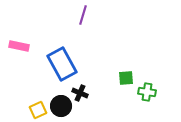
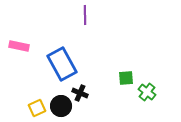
purple line: moved 2 px right; rotated 18 degrees counterclockwise
green cross: rotated 30 degrees clockwise
yellow square: moved 1 px left, 2 px up
